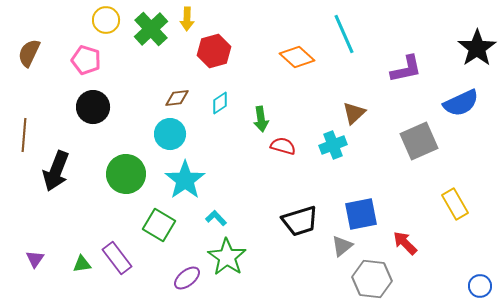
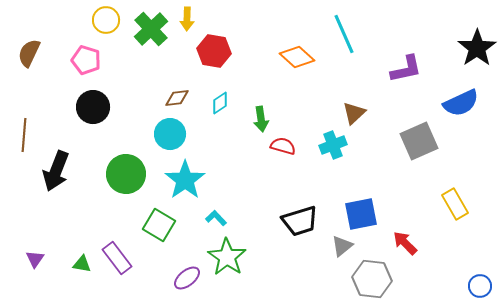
red hexagon: rotated 24 degrees clockwise
green triangle: rotated 18 degrees clockwise
